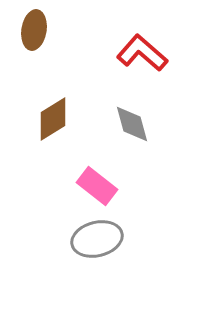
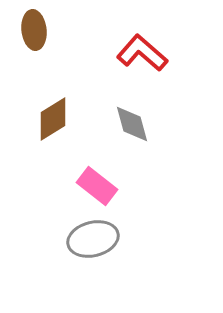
brown ellipse: rotated 15 degrees counterclockwise
gray ellipse: moved 4 px left
